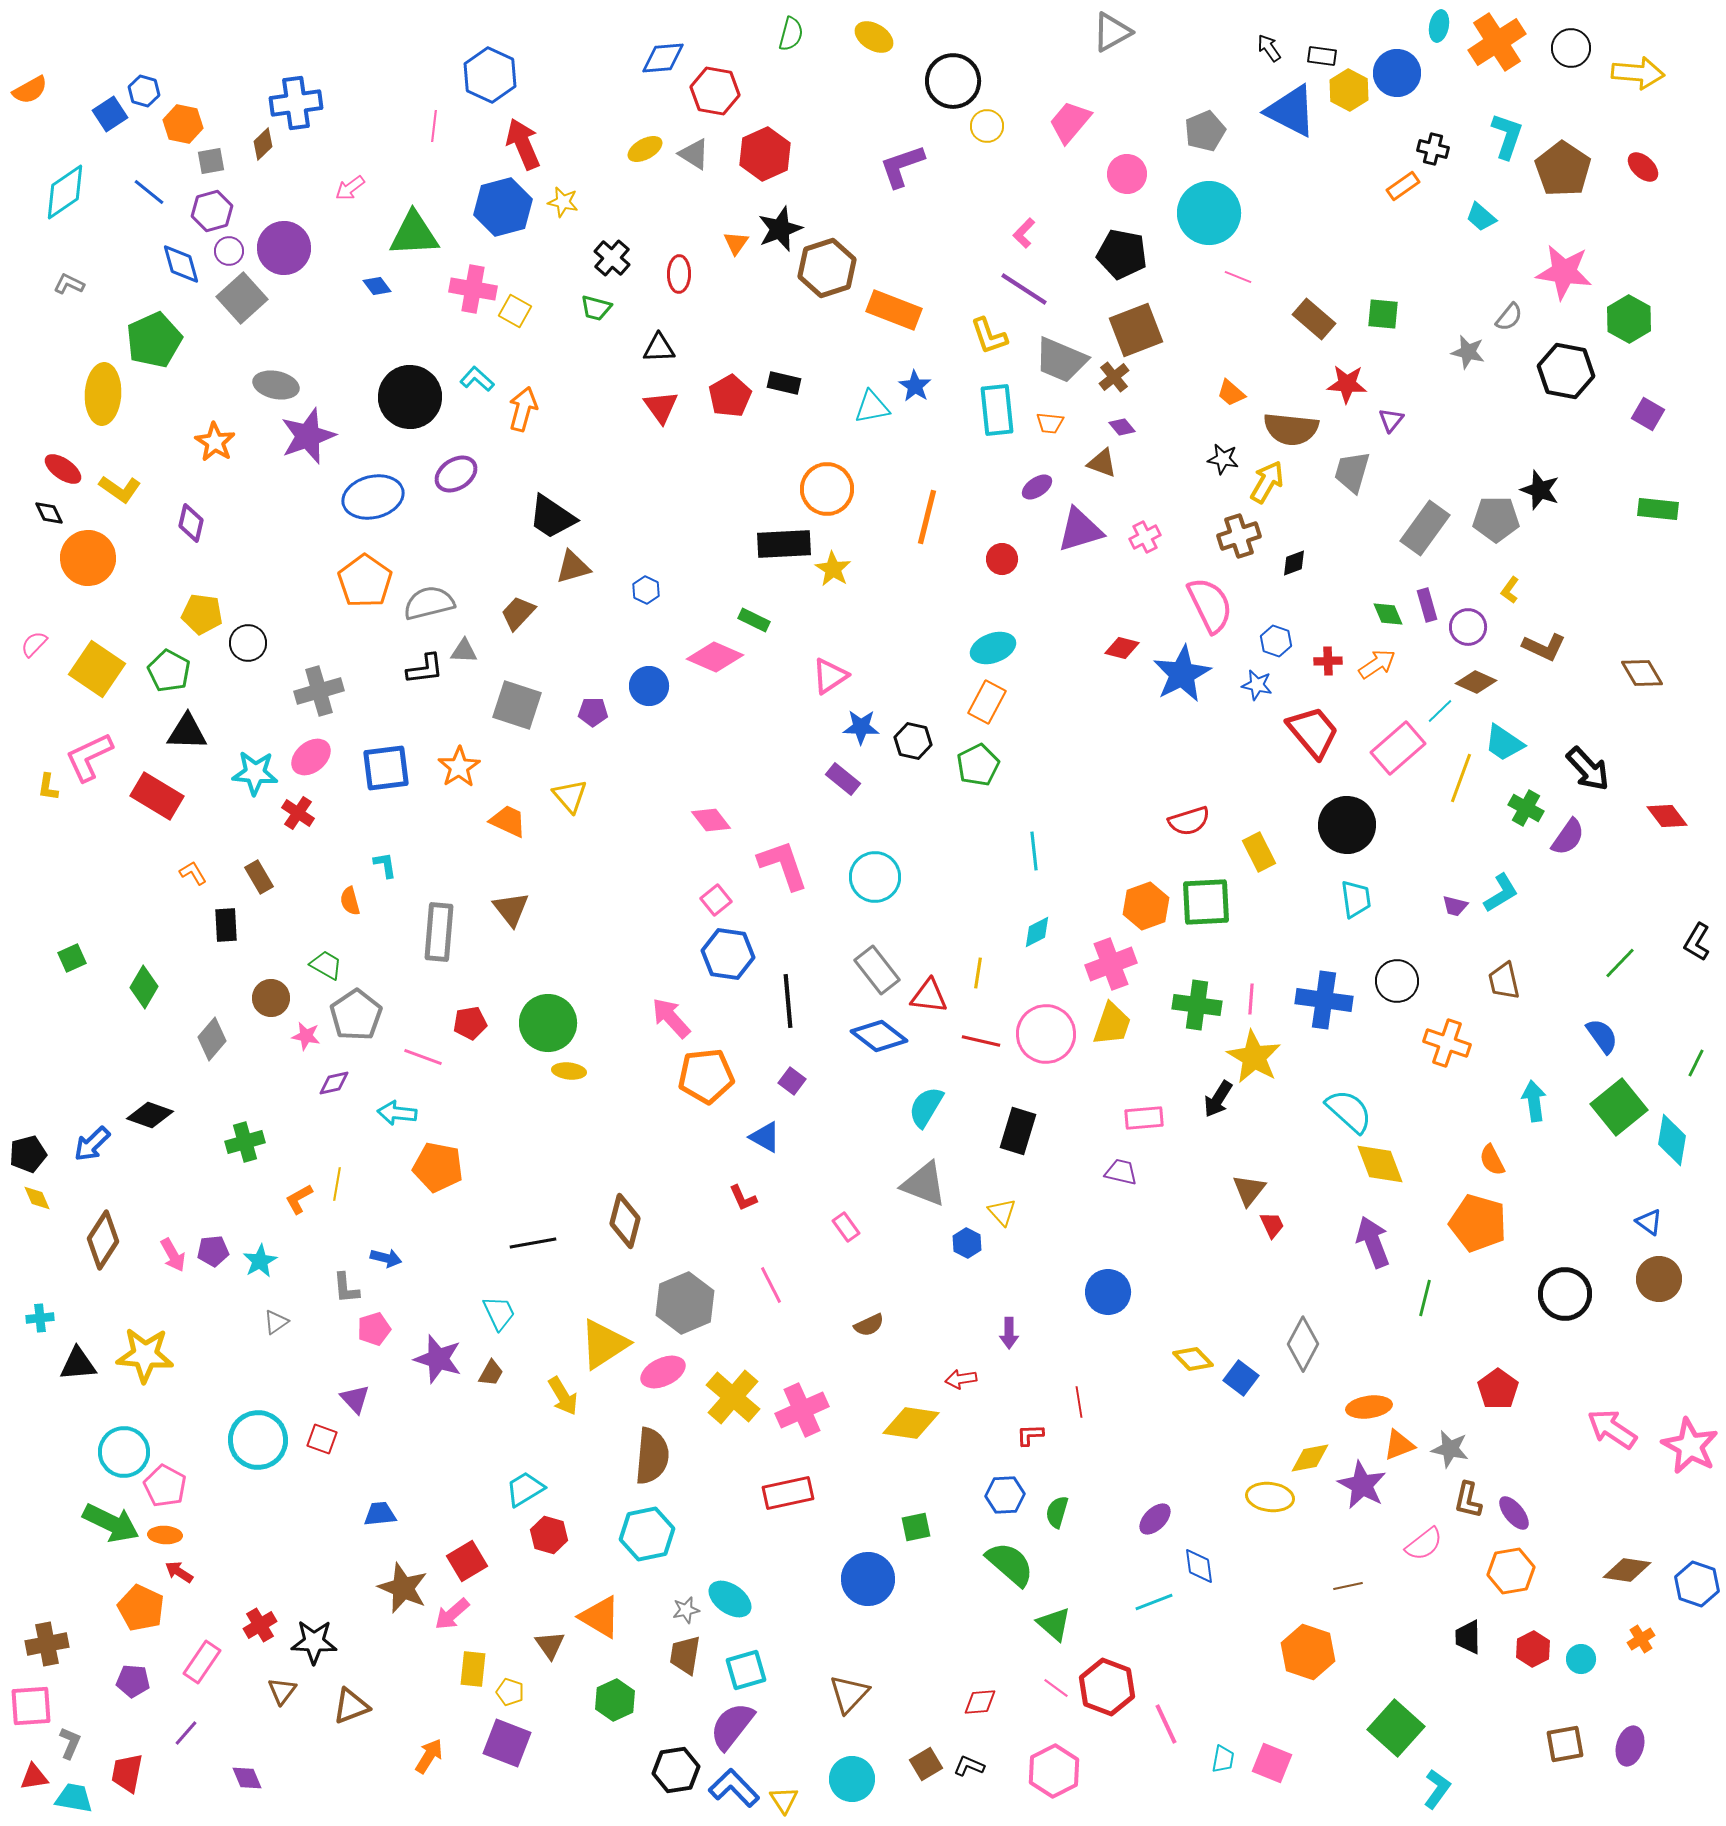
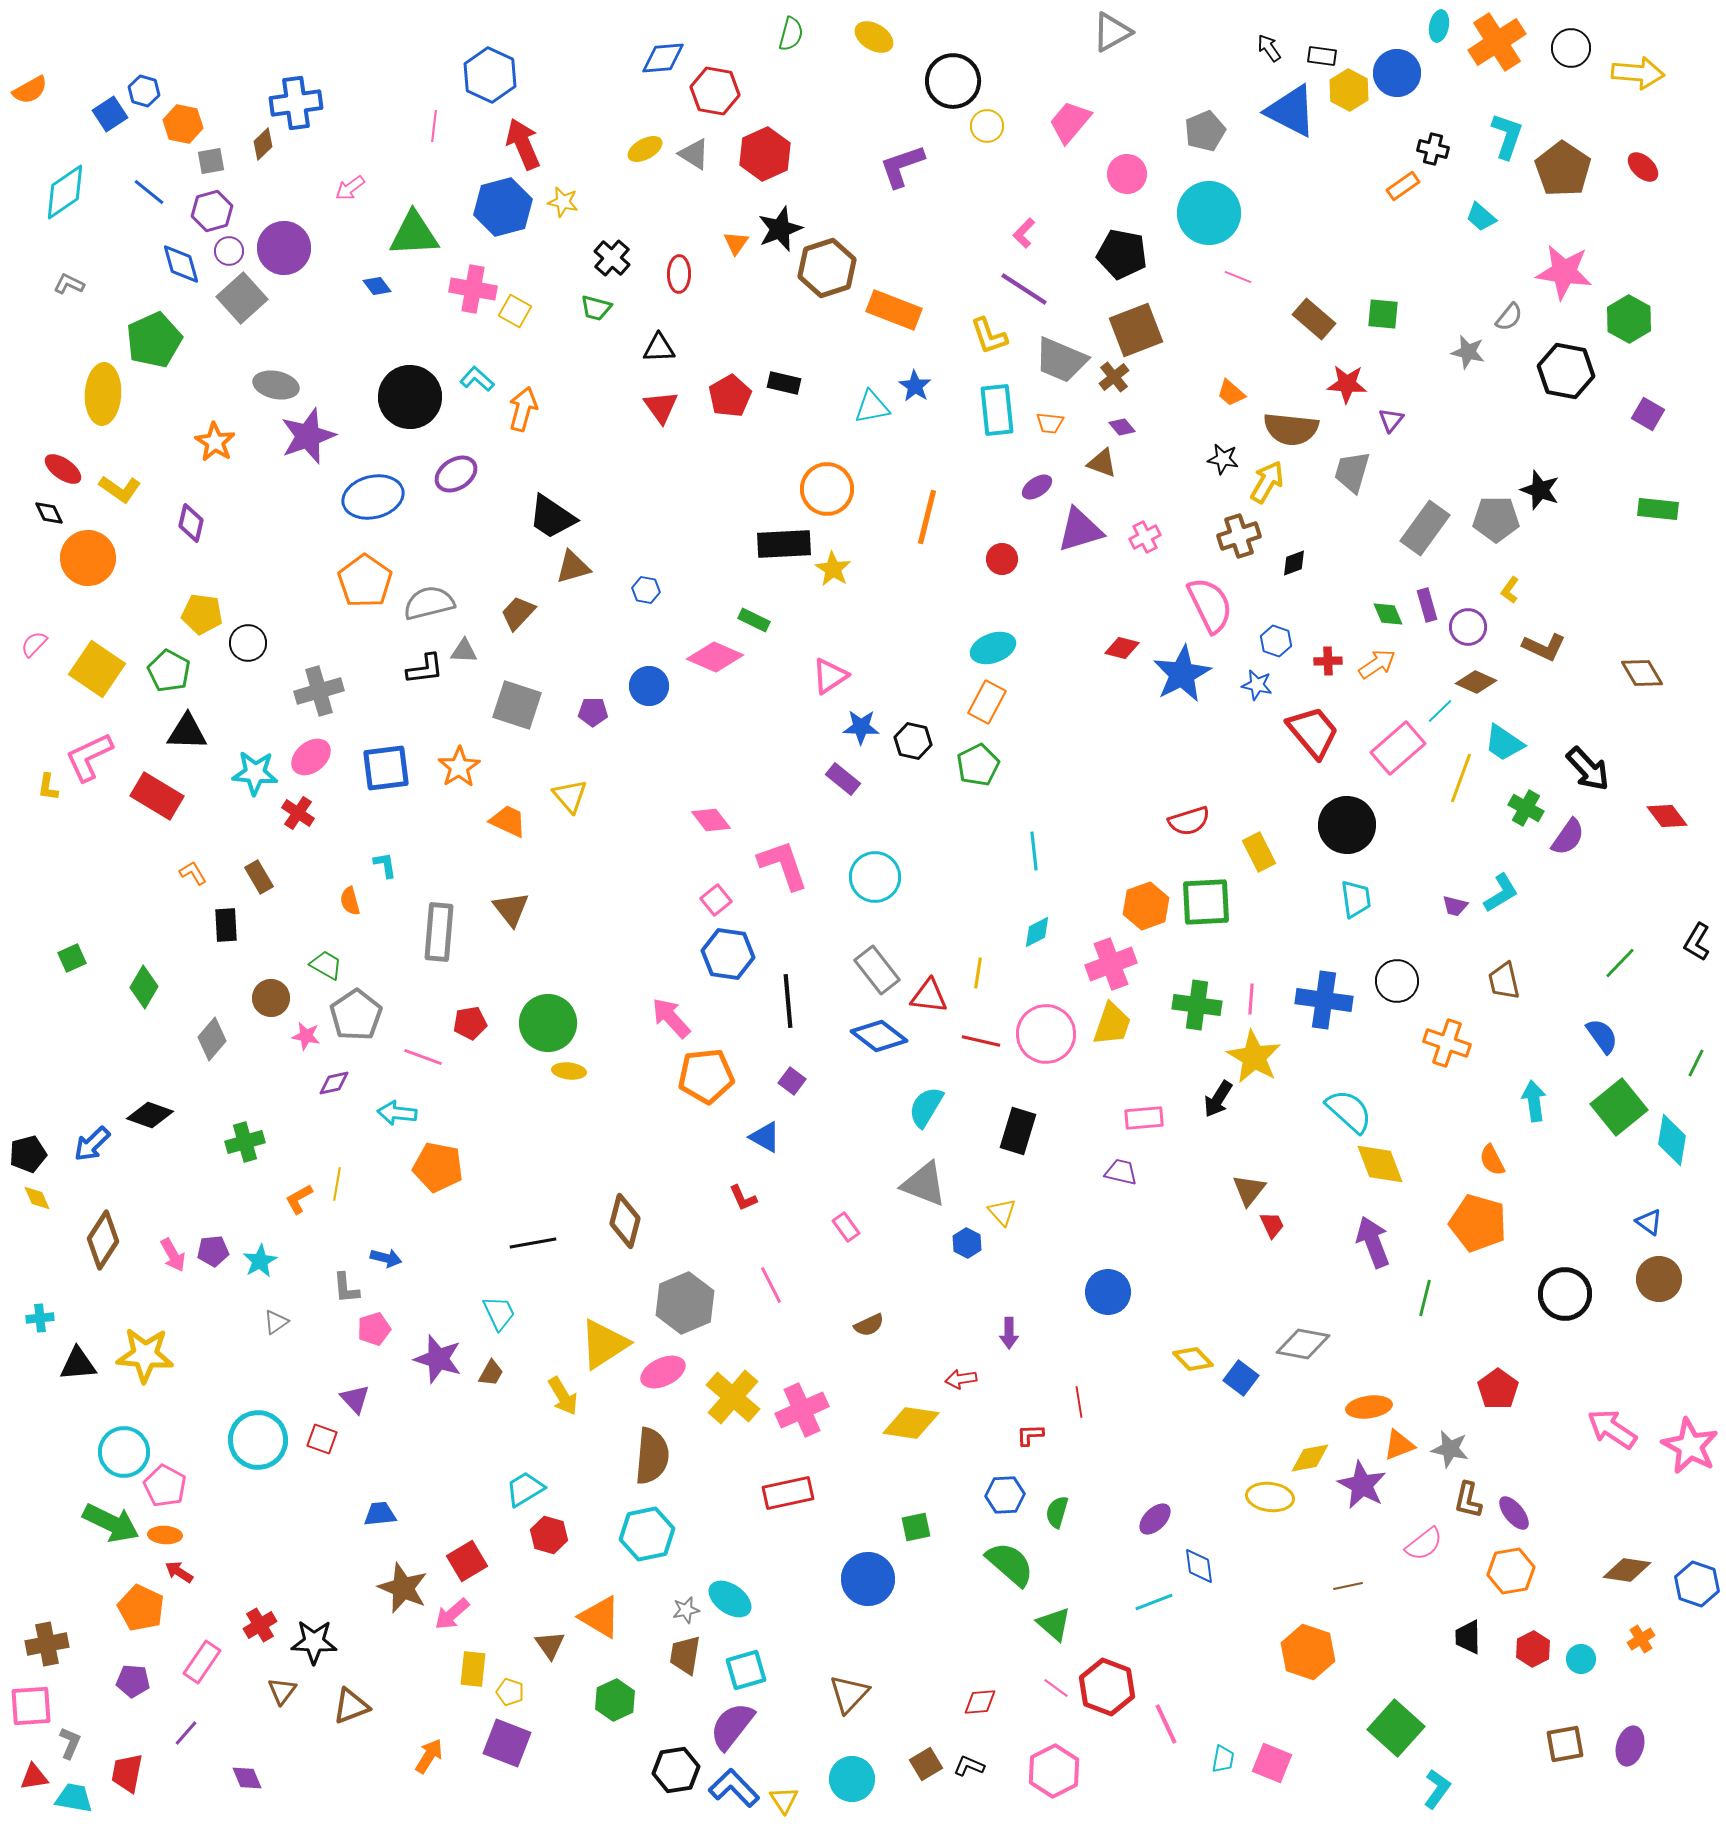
blue hexagon at (646, 590): rotated 16 degrees counterclockwise
gray diamond at (1303, 1344): rotated 72 degrees clockwise
